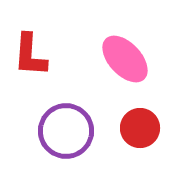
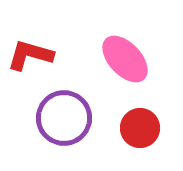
red L-shape: rotated 102 degrees clockwise
purple circle: moved 2 px left, 13 px up
